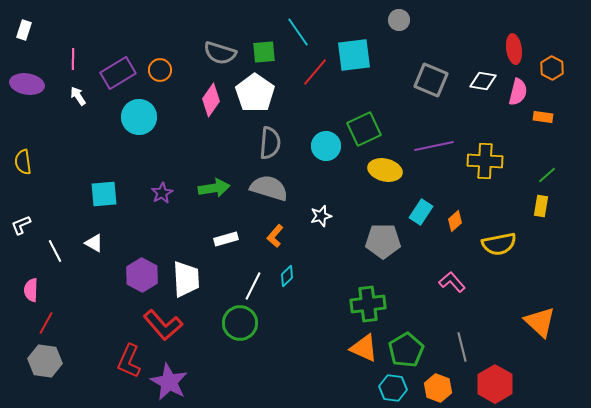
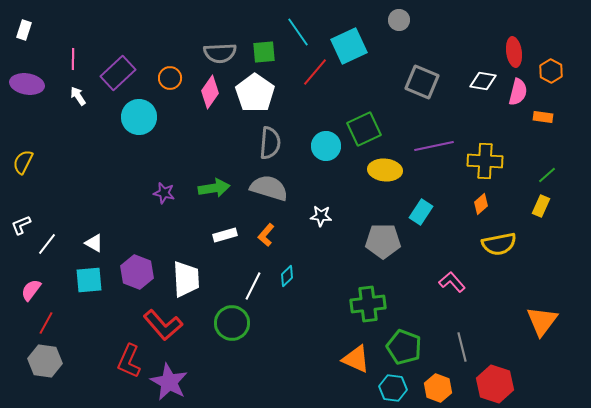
red ellipse at (514, 49): moved 3 px down
gray semicircle at (220, 53): rotated 20 degrees counterclockwise
cyan square at (354, 55): moved 5 px left, 9 px up; rotated 18 degrees counterclockwise
orange hexagon at (552, 68): moved 1 px left, 3 px down
orange circle at (160, 70): moved 10 px right, 8 px down
purple rectangle at (118, 73): rotated 12 degrees counterclockwise
gray square at (431, 80): moved 9 px left, 2 px down
pink diamond at (211, 100): moved 1 px left, 8 px up
yellow semicircle at (23, 162): rotated 35 degrees clockwise
yellow ellipse at (385, 170): rotated 8 degrees counterclockwise
purple star at (162, 193): moved 2 px right; rotated 30 degrees counterclockwise
cyan square at (104, 194): moved 15 px left, 86 px down
yellow rectangle at (541, 206): rotated 15 degrees clockwise
white star at (321, 216): rotated 20 degrees clockwise
orange diamond at (455, 221): moved 26 px right, 17 px up
orange L-shape at (275, 236): moved 9 px left, 1 px up
white rectangle at (226, 239): moved 1 px left, 4 px up
white line at (55, 251): moved 8 px left, 7 px up; rotated 65 degrees clockwise
purple hexagon at (142, 275): moved 5 px left, 3 px up; rotated 8 degrees counterclockwise
pink semicircle at (31, 290): rotated 35 degrees clockwise
orange triangle at (540, 322): moved 2 px right, 1 px up; rotated 24 degrees clockwise
green circle at (240, 323): moved 8 px left
orange triangle at (364, 348): moved 8 px left, 11 px down
green pentagon at (406, 350): moved 2 px left, 3 px up; rotated 20 degrees counterclockwise
red hexagon at (495, 384): rotated 12 degrees counterclockwise
